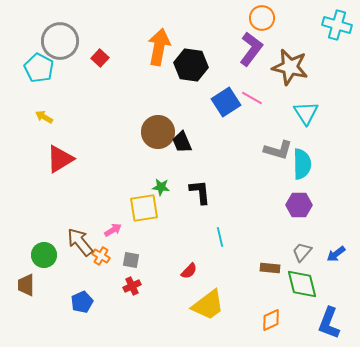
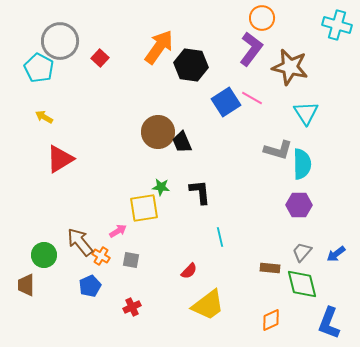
orange arrow: rotated 24 degrees clockwise
pink arrow: moved 5 px right, 1 px down
red cross: moved 21 px down
blue pentagon: moved 8 px right, 16 px up
